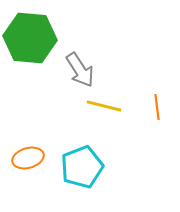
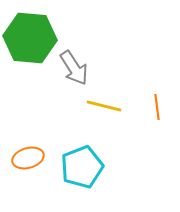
gray arrow: moved 6 px left, 2 px up
